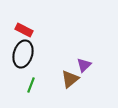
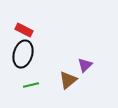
purple triangle: moved 1 px right
brown triangle: moved 2 px left, 1 px down
green line: rotated 56 degrees clockwise
